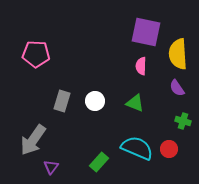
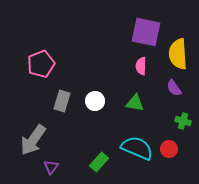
pink pentagon: moved 5 px right, 10 px down; rotated 24 degrees counterclockwise
purple semicircle: moved 3 px left
green triangle: rotated 12 degrees counterclockwise
